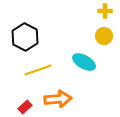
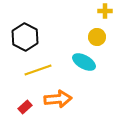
yellow circle: moved 7 px left, 1 px down
